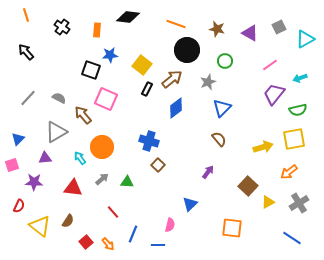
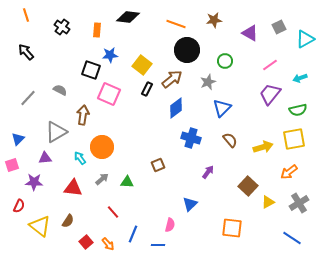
brown star at (217, 29): moved 3 px left, 9 px up; rotated 21 degrees counterclockwise
purple trapezoid at (274, 94): moved 4 px left
gray semicircle at (59, 98): moved 1 px right, 8 px up
pink square at (106, 99): moved 3 px right, 5 px up
brown arrow at (83, 115): rotated 48 degrees clockwise
brown semicircle at (219, 139): moved 11 px right, 1 px down
blue cross at (149, 141): moved 42 px right, 3 px up
brown square at (158, 165): rotated 24 degrees clockwise
